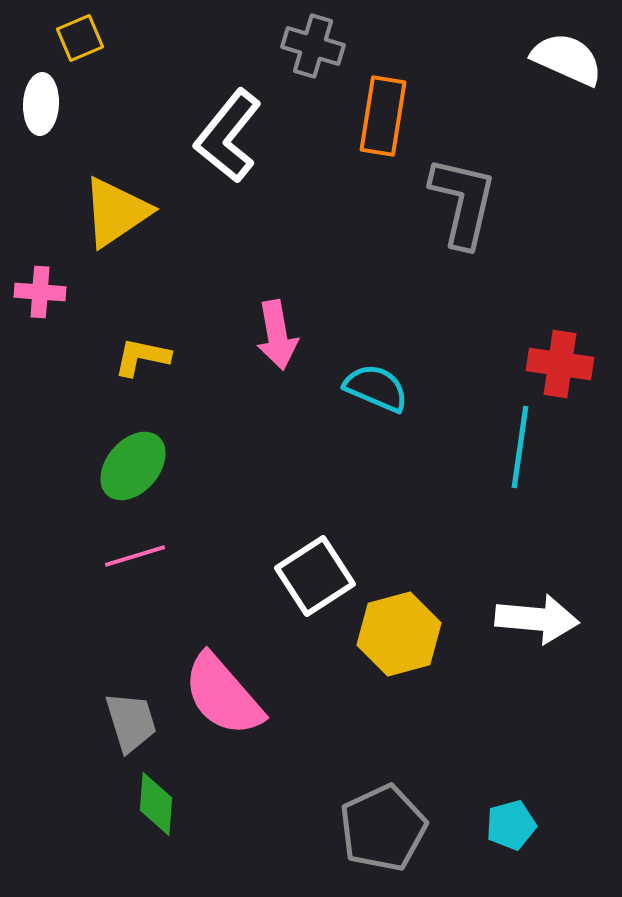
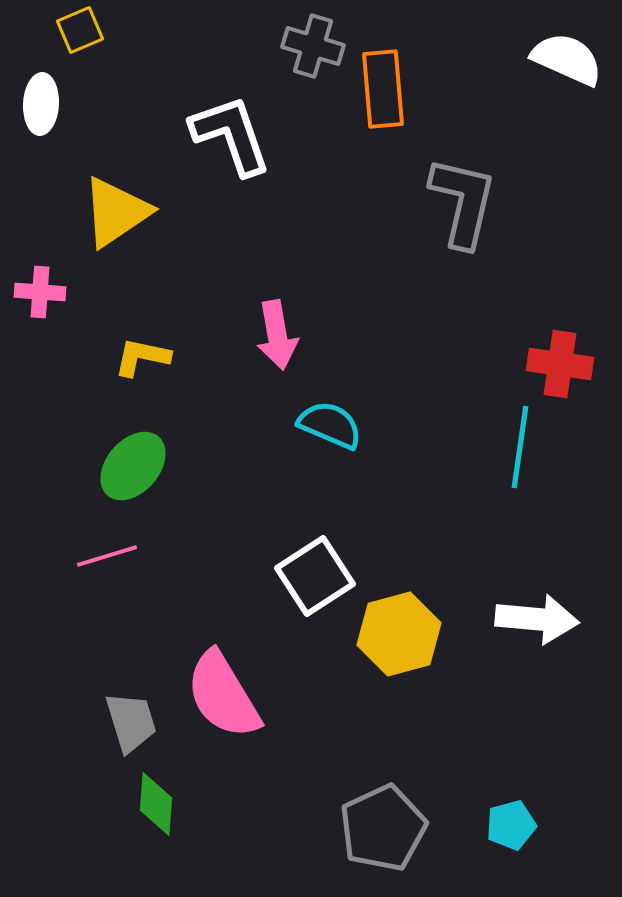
yellow square: moved 8 px up
orange rectangle: moved 27 px up; rotated 14 degrees counterclockwise
white L-shape: moved 3 px right, 1 px up; rotated 122 degrees clockwise
cyan semicircle: moved 46 px left, 37 px down
pink line: moved 28 px left
pink semicircle: rotated 10 degrees clockwise
